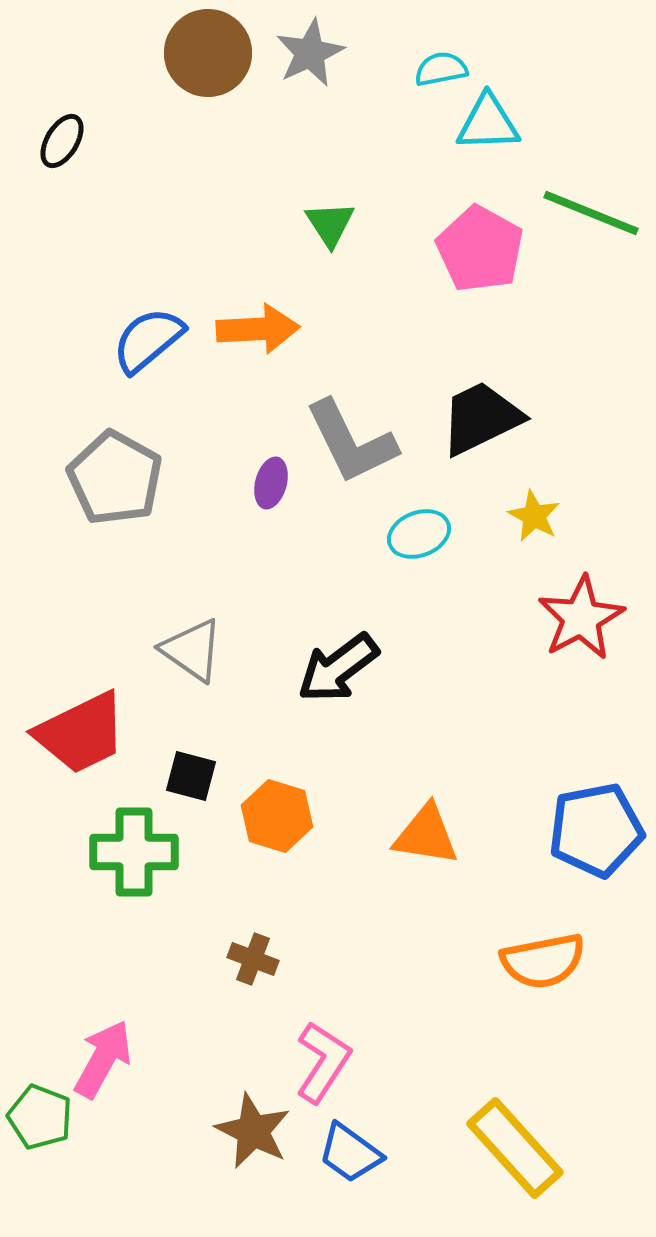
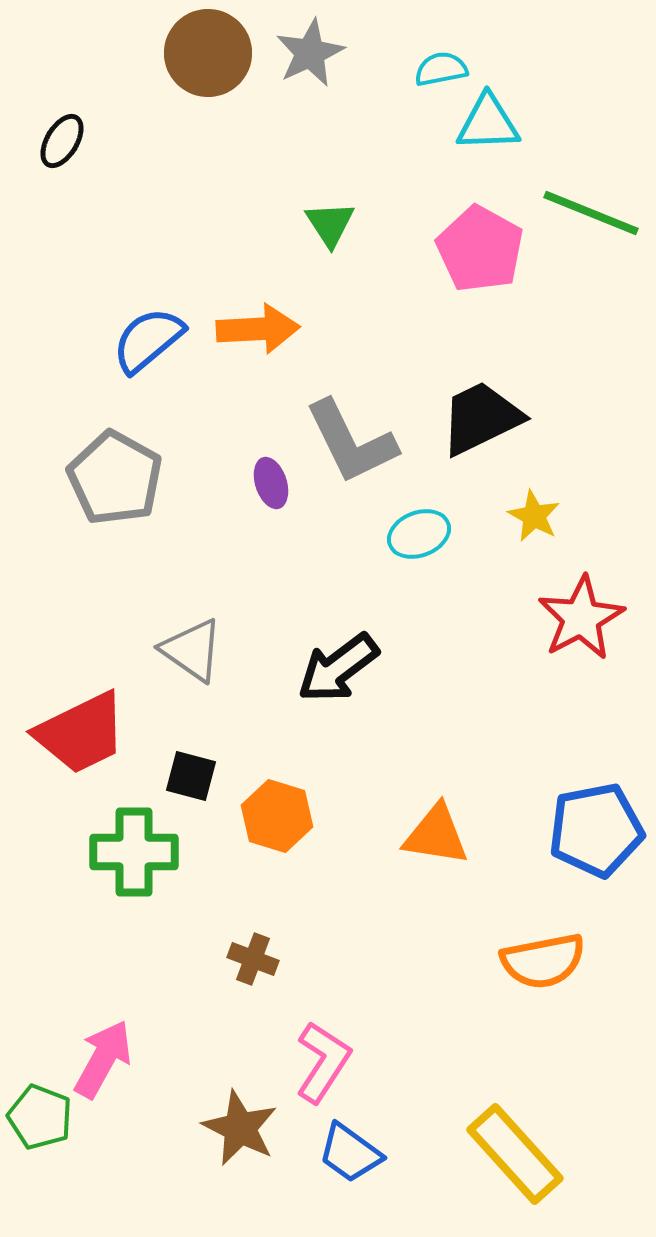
purple ellipse: rotated 33 degrees counterclockwise
orange triangle: moved 10 px right
brown star: moved 13 px left, 3 px up
yellow rectangle: moved 6 px down
